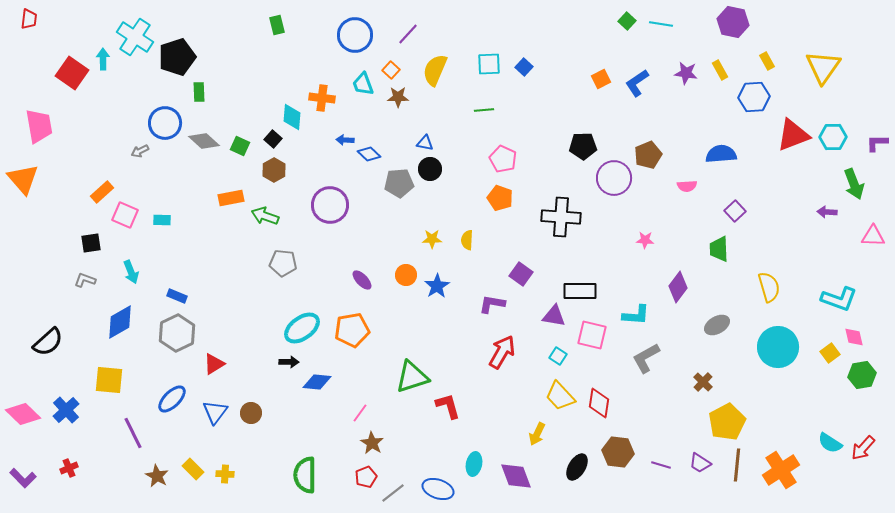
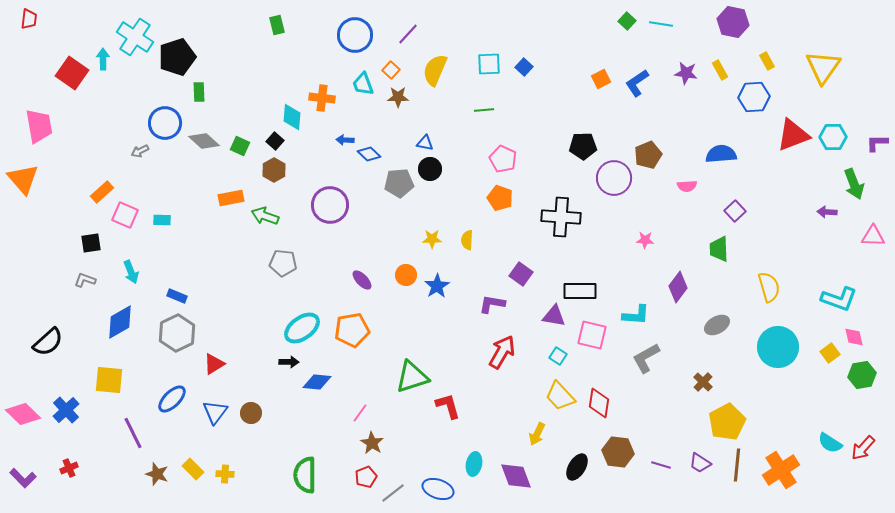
black square at (273, 139): moved 2 px right, 2 px down
brown star at (157, 476): moved 2 px up; rotated 10 degrees counterclockwise
